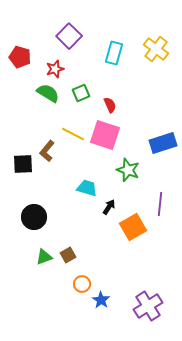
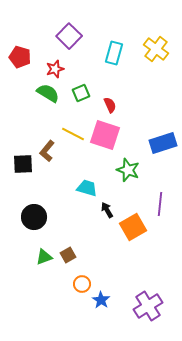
black arrow: moved 2 px left, 3 px down; rotated 63 degrees counterclockwise
